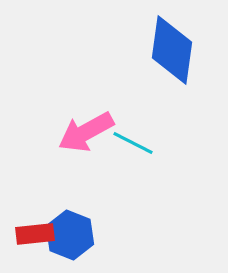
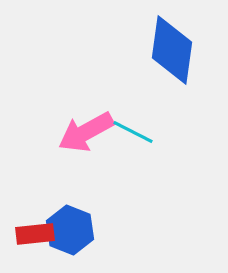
cyan line: moved 11 px up
blue hexagon: moved 5 px up
